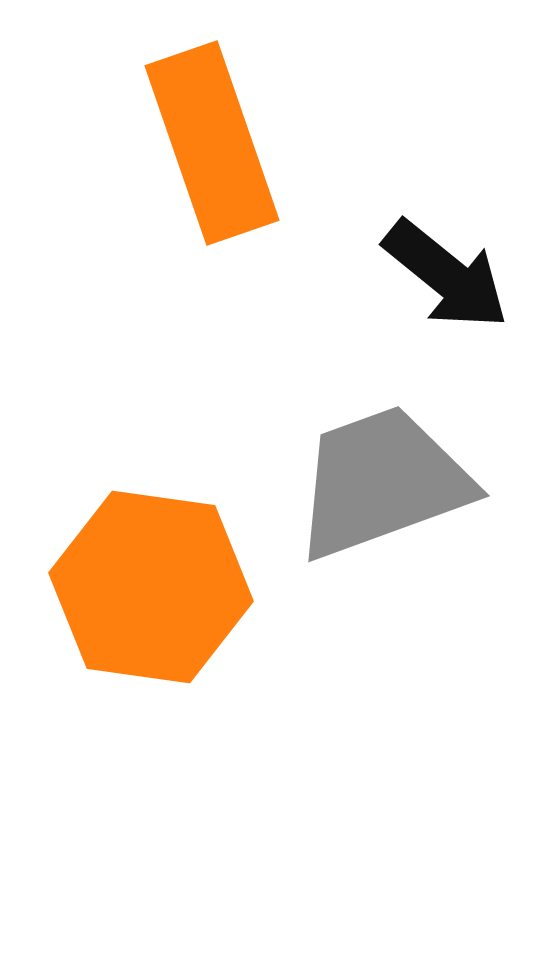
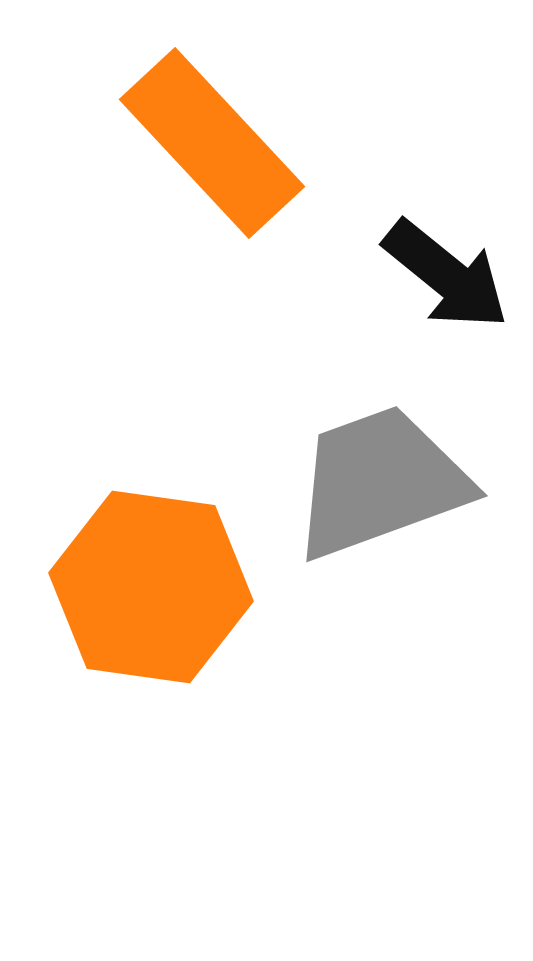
orange rectangle: rotated 24 degrees counterclockwise
gray trapezoid: moved 2 px left
